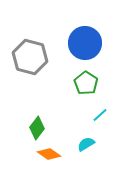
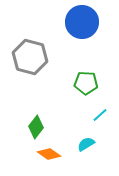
blue circle: moved 3 px left, 21 px up
green pentagon: rotated 30 degrees counterclockwise
green diamond: moved 1 px left, 1 px up
